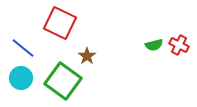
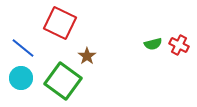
green semicircle: moved 1 px left, 1 px up
